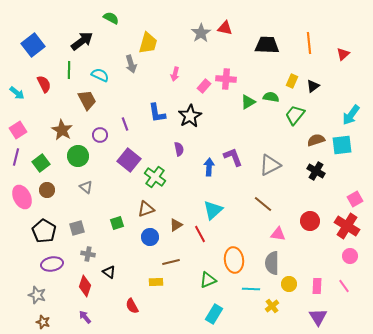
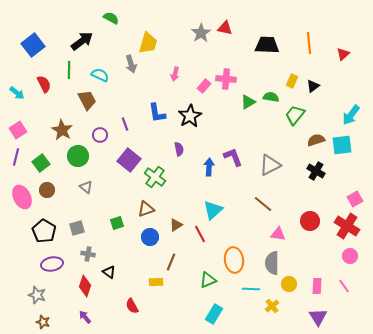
brown line at (171, 262): rotated 54 degrees counterclockwise
